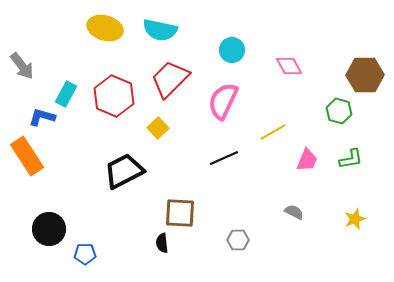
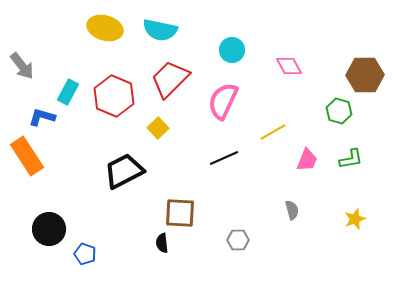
cyan rectangle: moved 2 px right, 2 px up
gray semicircle: moved 2 px left, 2 px up; rotated 48 degrees clockwise
blue pentagon: rotated 20 degrees clockwise
